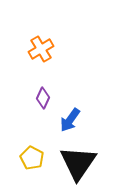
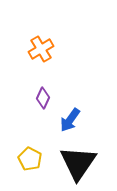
yellow pentagon: moved 2 px left, 1 px down
